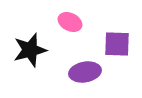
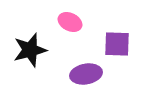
purple ellipse: moved 1 px right, 2 px down
